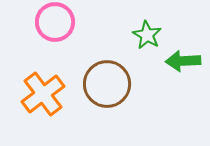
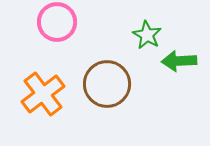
pink circle: moved 2 px right
green arrow: moved 4 px left
